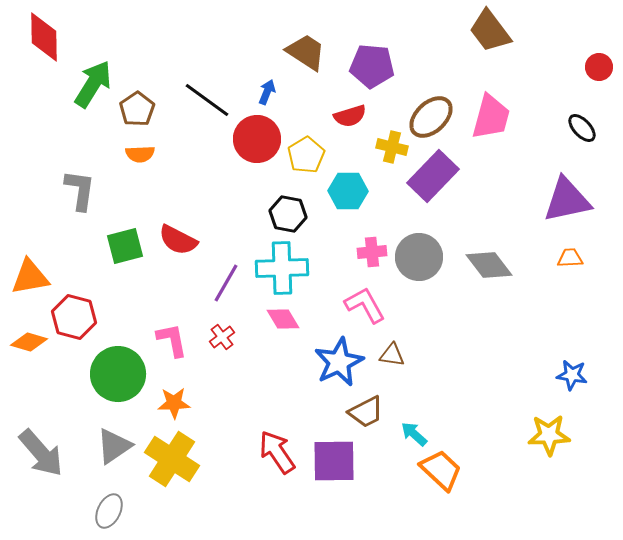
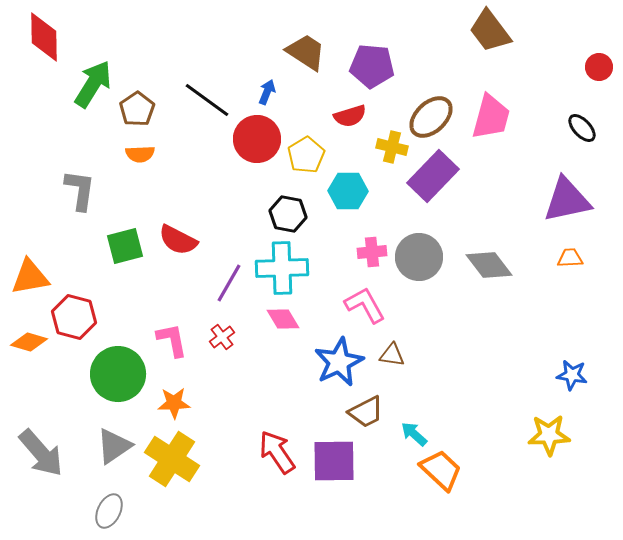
purple line at (226, 283): moved 3 px right
